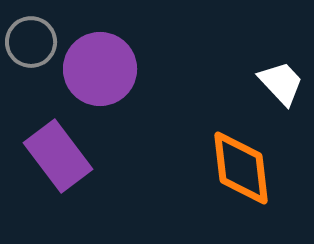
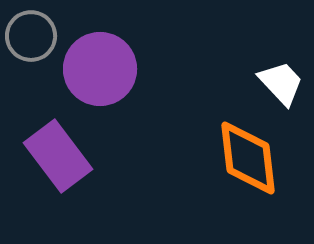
gray circle: moved 6 px up
orange diamond: moved 7 px right, 10 px up
